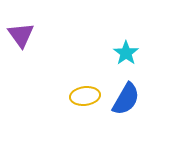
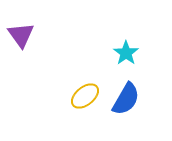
yellow ellipse: rotated 32 degrees counterclockwise
